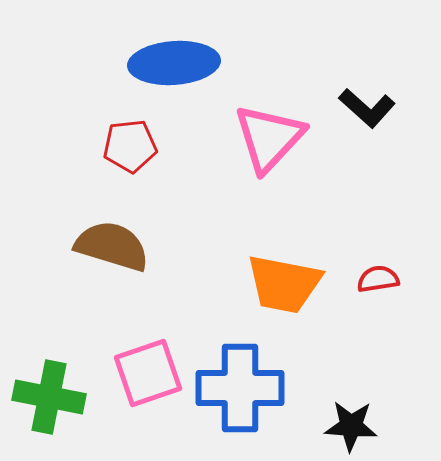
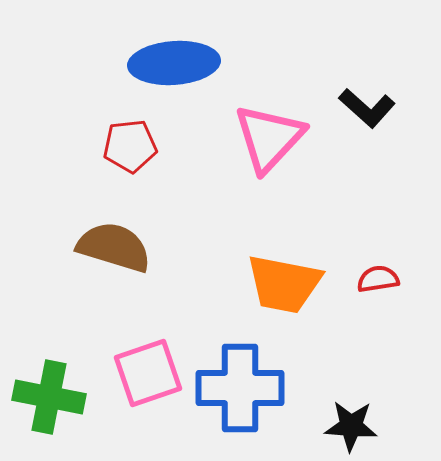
brown semicircle: moved 2 px right, 1 px down
